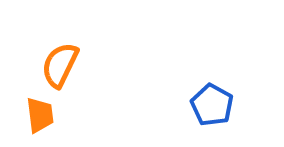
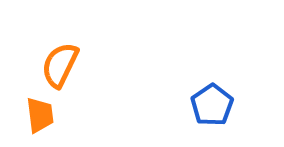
blue pentagon: rotated 9 degrees clockwise
